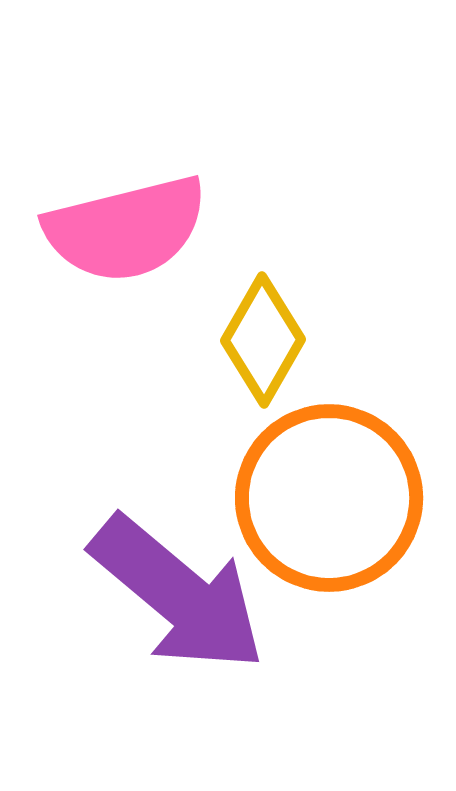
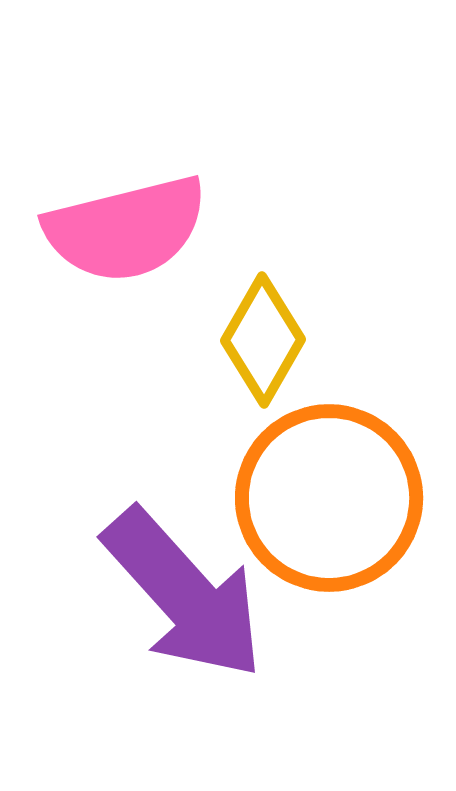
purple arrow: moved 6 px right; rotated 8 degrees clockwise
